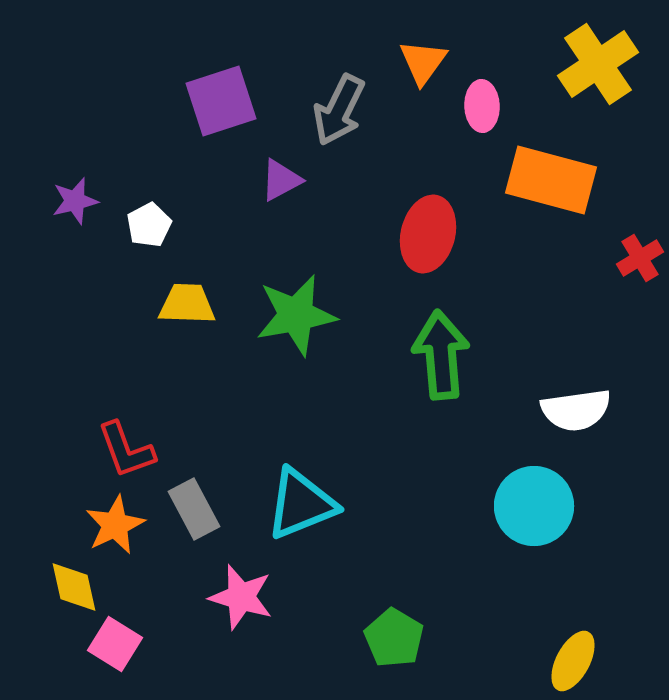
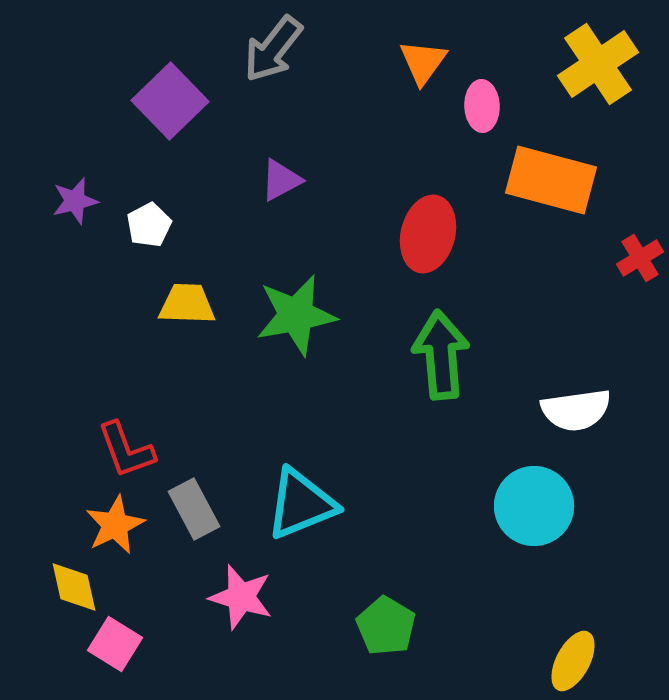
purple square: moved 51 px left; rotated 26 degrees counterclockwise
gray arrow: moved 66 px left, 61 px up; rotated 12 degrees clockwise
green pentagon: moved 8 px left, 12 px up
